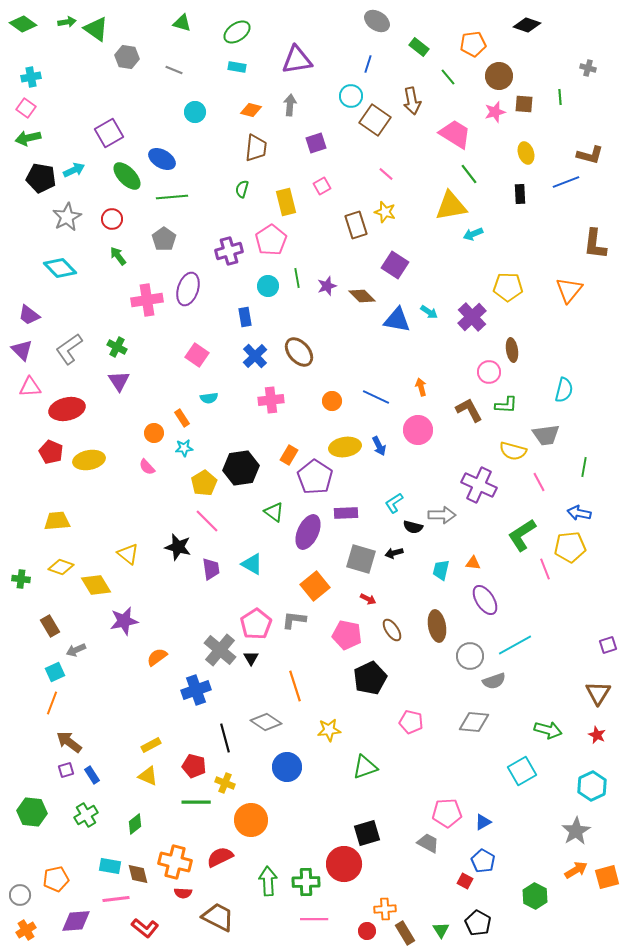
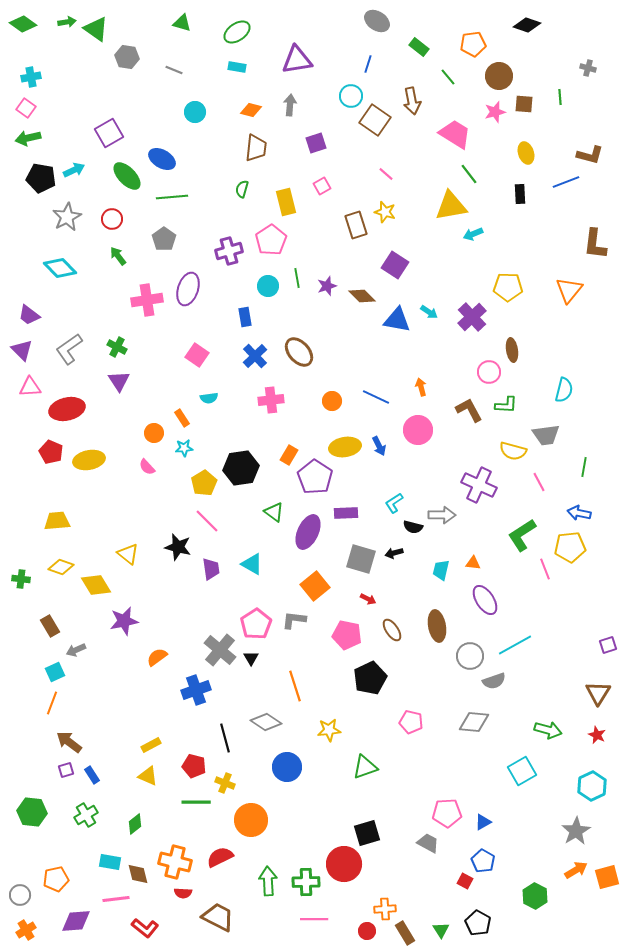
cyan rectangle at (110, 866): moved 4 px up
